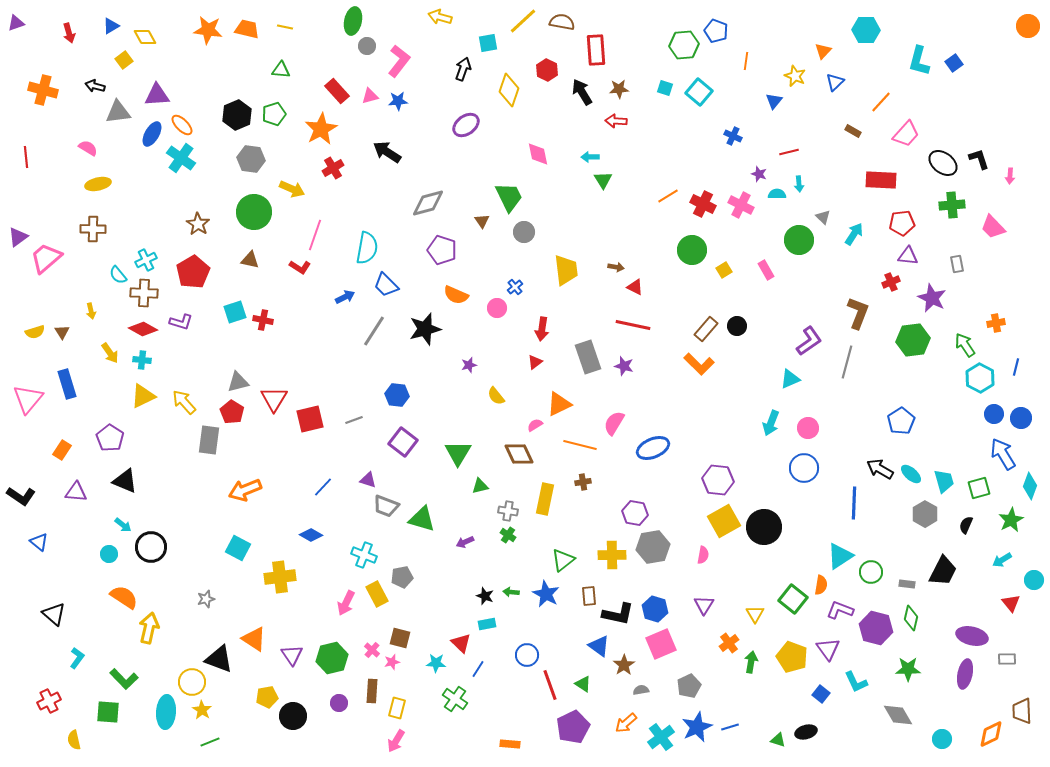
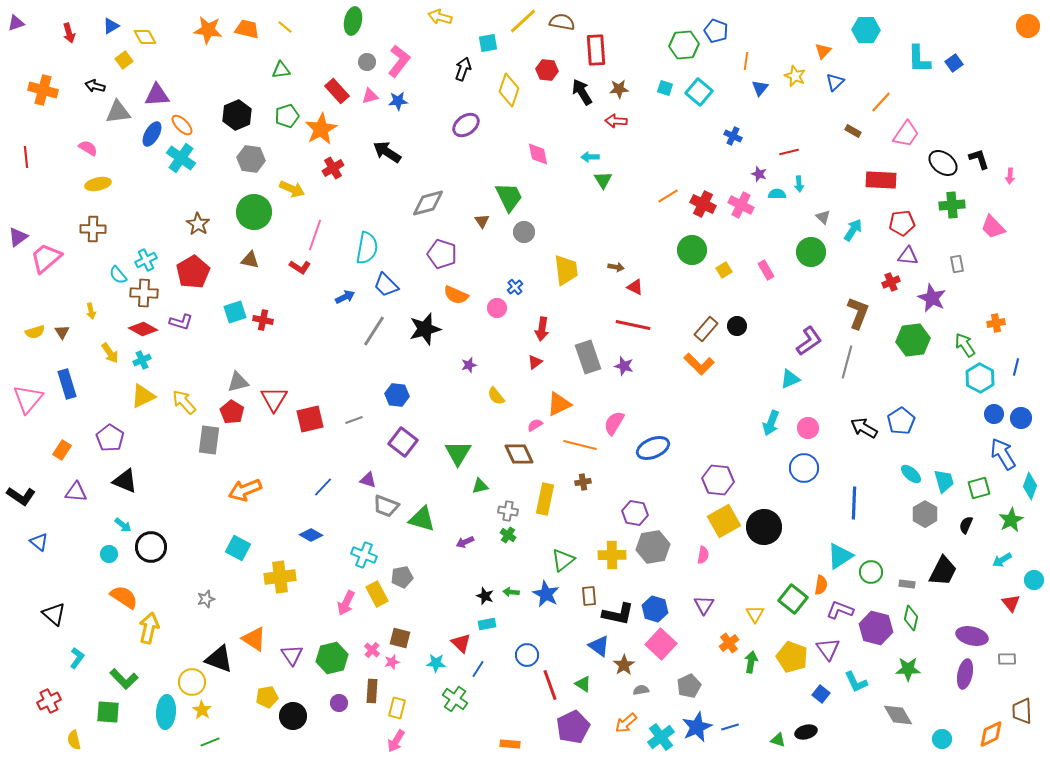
yellow line at (285, 27): rotated 28 degrees clockwise
gray circle at (367, 46): moved 16 px down
cyan L-shape at (919, 61): moved 2 px up; rotated 16 degrees counterclockwise
green triangle at (281, 70): rotated 12 degrees counterclockwise
red hexagon at (547, 70): rotated 20 degrees counterclockwise
blue triangle at (774, 101): moved 14 px left, 13 px up
green pentagon at (274, 114): moved 13 px right, 2 px down
pink trapezoid at (906, 134): rotated 8 degrees counterclockwise
cyan arrow at (854, 234): moved 1 px left, 4 px up
green circle at (799, 240): moved 12 px right, 12 px down
purple pentagon at (442, 250): moved 4 px down
cyan cross at (142, 360): rotated 30 degrees counterclockwise
black arrow at (880, 469): moved 16 px left, 41 px up
pink square at (661, 644): rotated 24 degrees counterclockwise
